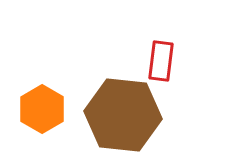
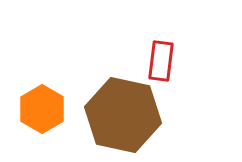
brown hexagon: rotated 6 degrees clockwise
